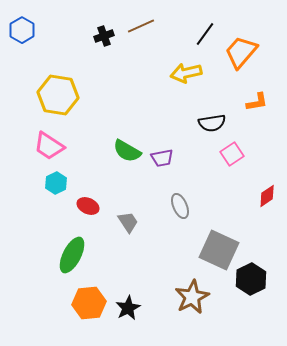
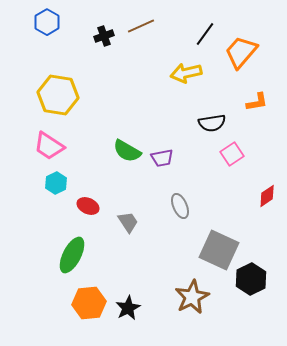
blue hexagon: moved 25 px right, 8 px up
